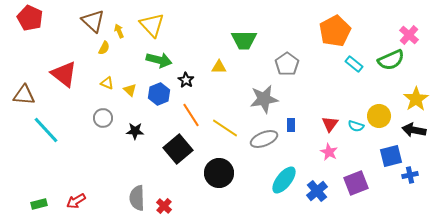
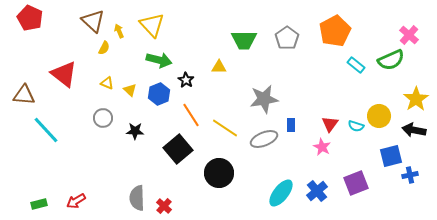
gray pentagon at (287, 64): moved 26 px up
cyan rectangle at (354, 64): moved 2 px right, 1 px down
pink star at (329, 152): moved 7 px left, 5 px up
cyan ellipse at (284, 180): moved 3 px left, 13 px down
